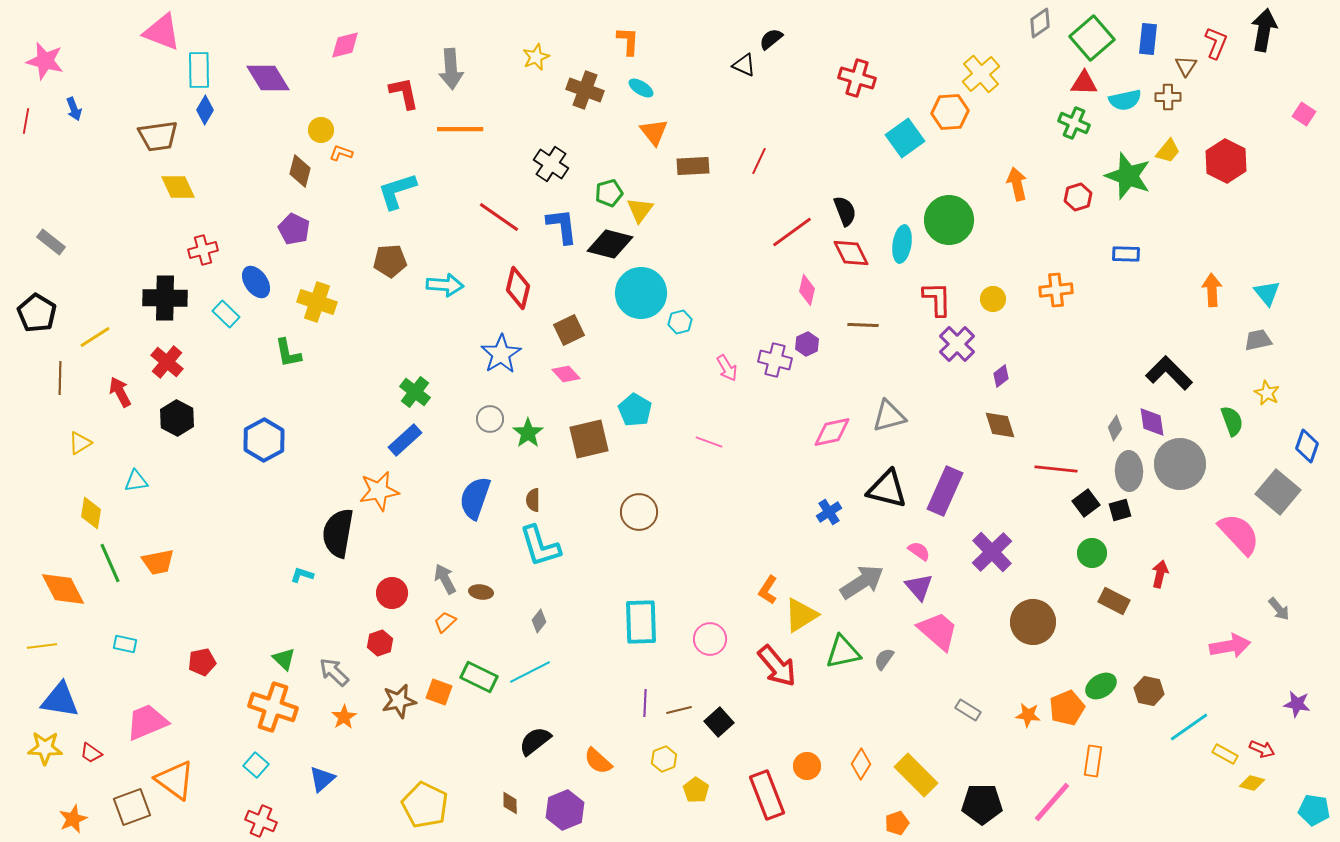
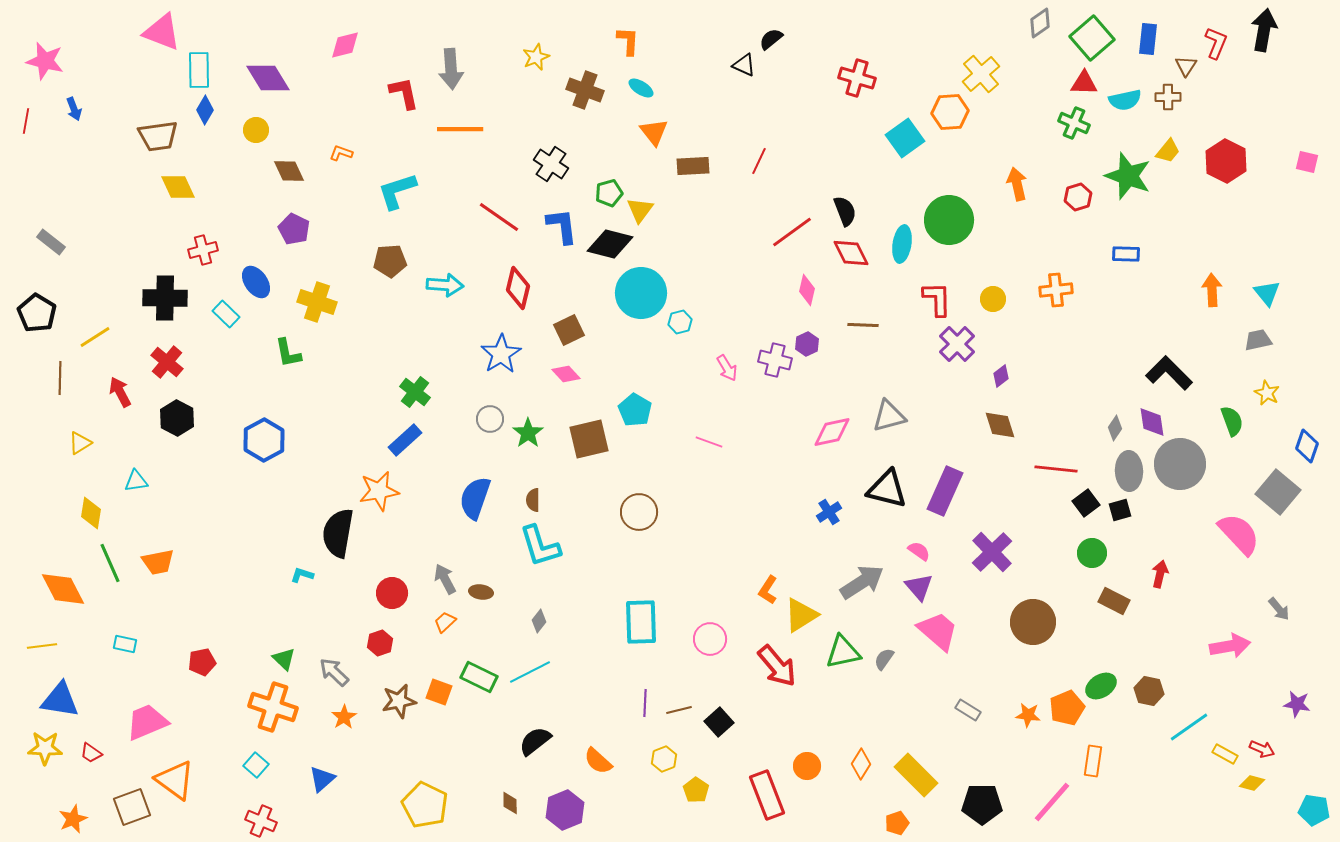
pink square at (1304, 114): moved 3 px right, 48 px down; rotated 20 degrees counterclockwise
yellow circle at (321, 130): moved 65 px left
brown diamond at (300, 171): moved 11 px left; rotated 40 degrees counterclockwise
